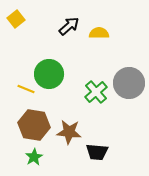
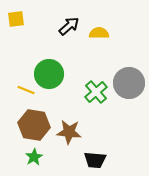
yellow square: rotated 30 degrees clockwise
yellow line: moved 1 px down
black trapezoid: moved 2 px left, 8 px down
